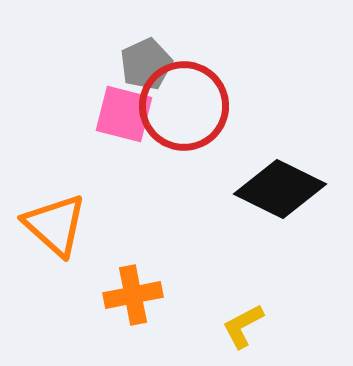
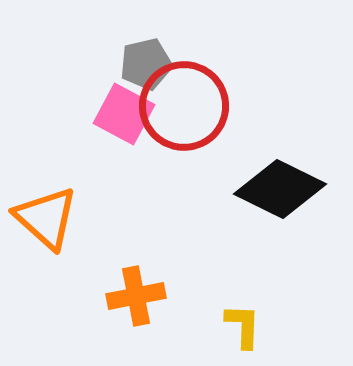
gray pentagon: rotated 12 degrees clockwise
pink square: rotated 14 degrees clockwise
orange triangle: moved 9 px left, 7 px up
orange cross: moved 3 px right, 1 px down
yellow L-shape: rotated 120 degrees clockwise
